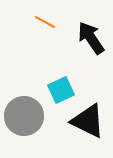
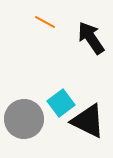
cyan square: moved 13 px down; rotated 12 degrees counterclockwise
gray circle: moved 3 px down
